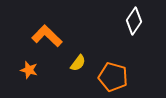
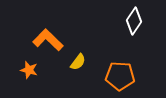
orange L-shape: moved 1 px right, 4 px down
yellow semicircle: moved 1 px up
orange pentagon: moved 7 px right, 1 px up; rotated 12 degrees counterclockwise
